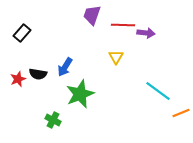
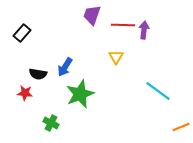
purple arrow: moved 2 px left, 3 px up; rotated 90 degrees counterclockwise
red star: moved 7 px right, 14 px down; rotated 28 degrees clockwise
orange line: moved 14 px down
green cross: moved 2 px left, 3 px down
